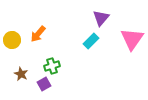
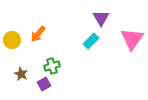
purple triangle: rotated 12 degrees counterclockwise
